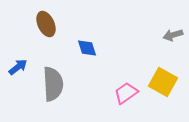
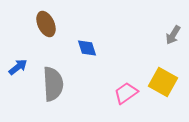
gray arrow: rotated 42 degrees counterclockwise
